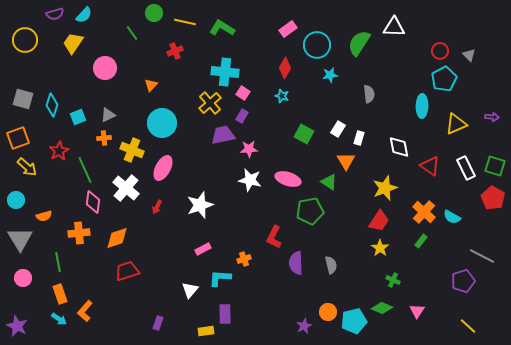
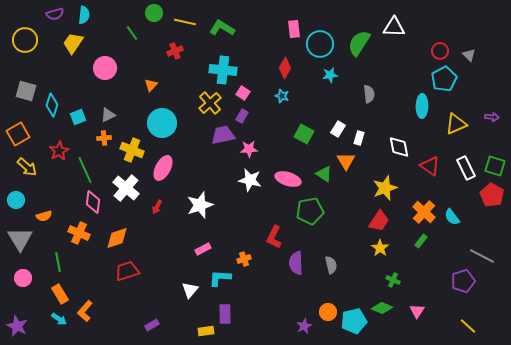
cyan semicircle at (84, 15): rotated 36 degrees counterclockwise
pink rectangle at (288, 29): moved 6 px right; rotated 60 degrees counterclockwise
cyan circle at (317, 45): moved 3 px right, 1 px up
cyan cross at (225, 72): moved 2 px left, 2 px up
gray square at (23, 99): moved 3 px right, 8 px up
orange square at (18, 138): moved 4 px up; rotated 10 degrees counterclockwise
green triangle at (329, 182): moved 5 px left, 8 px up
red pentagon at (493, 198): moved 1 px left, 3 px up
cyan semicircle at (452, 217): rotated 24 degrees clockwise
orange cross at (79, 233): rotated 30 degrees clockwise
orange rectangle at (60, 294): rotated 12 degrees counterclockwise
purple rectangle at (158, 323): moved 6 px left, 2 px down; rotated 40 degrees clockwise
